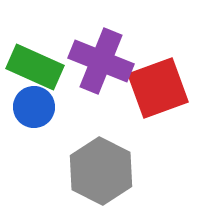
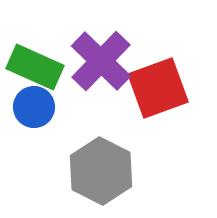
purple cross: rotated 22 degrees clockwise
